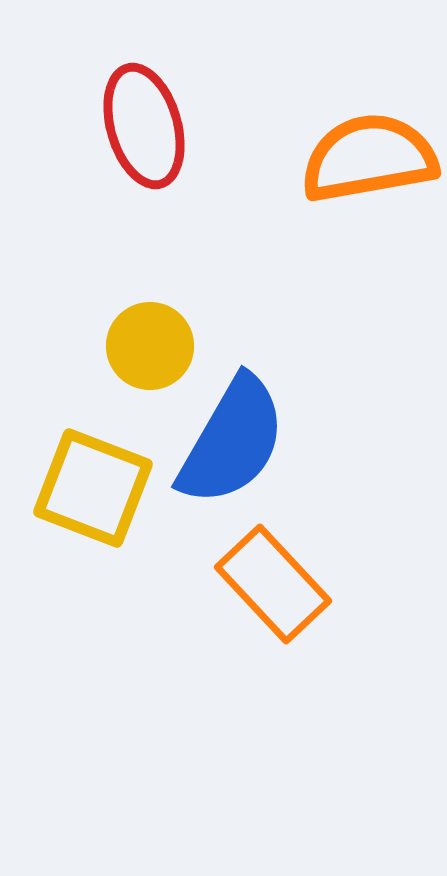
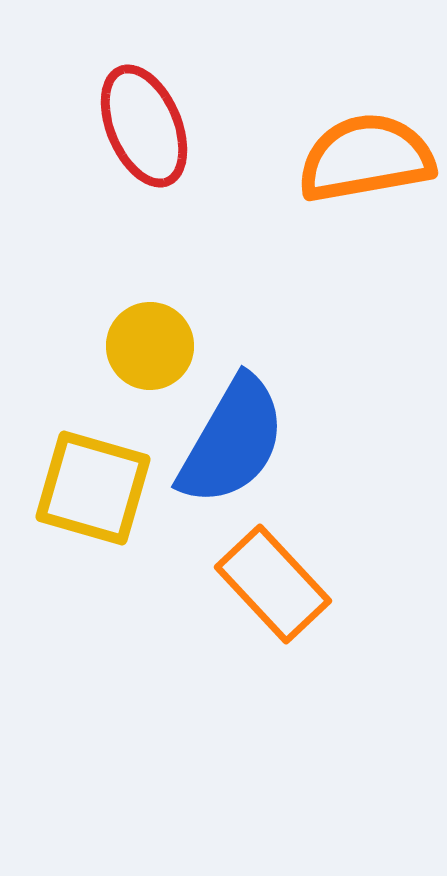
red ellipse: rotated 7 degrees counterclockwise
orange semicircle: moved 3 px left
yellow square: rotated 5 degrees counterclockwise
